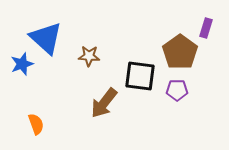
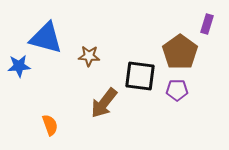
purple rectangle: moved 1 px right, 4 px up
blue triangle: rotated 27 degrees counterclockwise
blue star: moved 3 px left, 2 px down; rotated 15 degrees clockwise
orange semicircle: moved 14 px right, 1 px down
